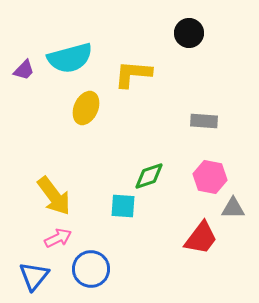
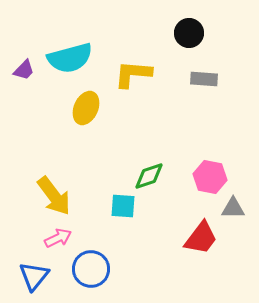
gray rectangle: moved 42 px up
